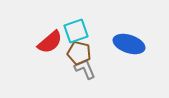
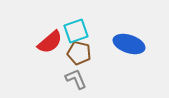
gray L-shape: moved 9 px left, 10 px down
